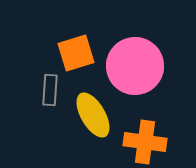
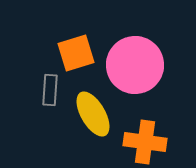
pink circle: moved 1 px up
yellow ellipse: moved 1 px up
